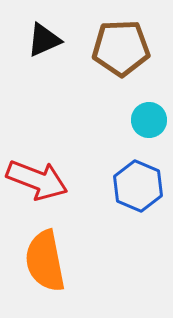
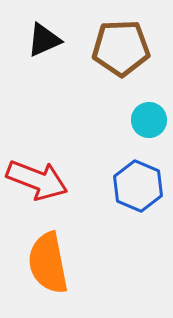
orange semicircle: moved 3 px right, 2 px down
